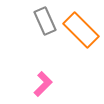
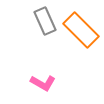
pink L-shape: moved 1 px up; rotated 75 degrees clockwise
